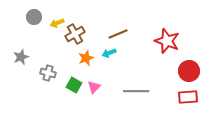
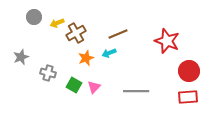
brown cross: moved 1 px right, 1 px up
